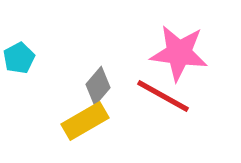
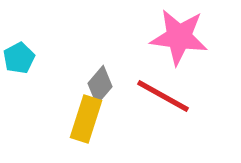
pink star: moved 16 px up
gray diamond: moved 2 px right, 1 px up
yellow rectangle: moved 1 px right, 2 px up; rotated 42 degrees counterclockwise
